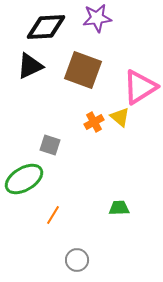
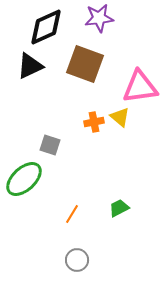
purple star: moved 2 px right
black diamond: rotated 21 degrees counterclockwise
brown square: moved 2 px right, 6 px up
pink triangle: rotated 24 degrees clockwise
orange cross: rotated 18 degrees clockwise
green ellipse: rotated 12 degrees counterclockwise
green trapezoid: rotated 25 degrees counterclockwise
orange line: moved 19 px right, 1 px up
